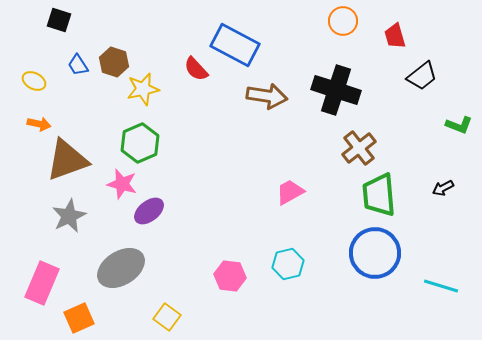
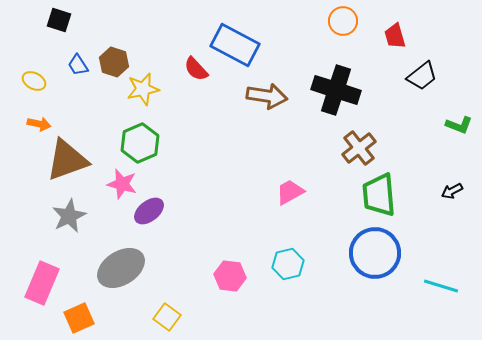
black arrow: moved 9 px right, 3 px down
